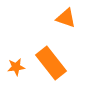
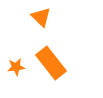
orange triangle: moved 25 px left, 1 px up; rotated 25 degrees clockwise
